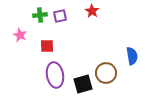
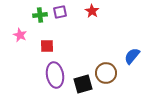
purple square: moved 4 px up
blue semicircle: rotated 132 degrees counterclockwise
